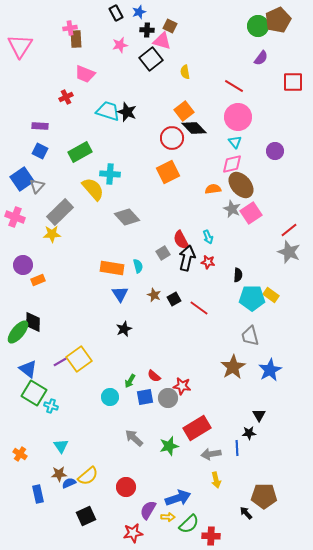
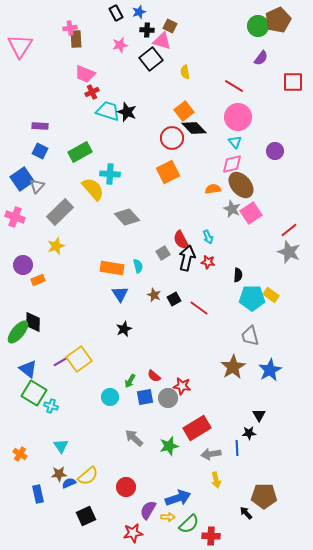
red cross at (66, 97): moved 26 px right, 5 px up
yellow star at (52, 234): moved 4 px right, 12 px down; rotated 18 degrees counterclockwise
